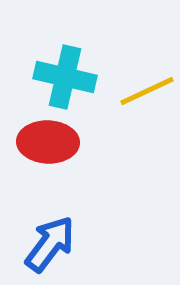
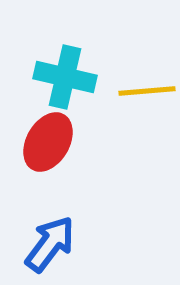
yellow line: rotated 20 degrees clockwise
red ellipse: rotated 62 degrees counterclockwise
